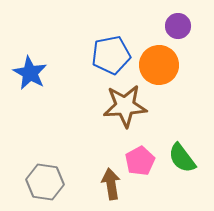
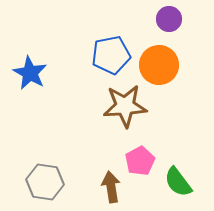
purple circle: moved 9 px left, 7 px up
green semicircle: moved 4 px left, 24 px down
brown arrow: moved 3 px down
